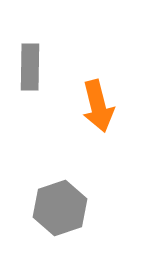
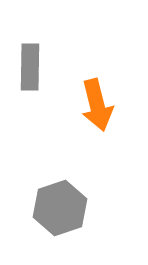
orange arrow: moved 1 px left, 1 px up
